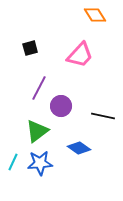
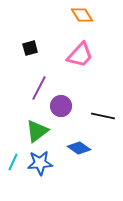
orange diamond: moved 13 px left
